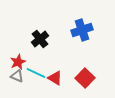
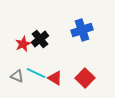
red star: moved 5 px right, 18 px up
